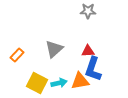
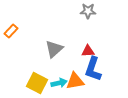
orange rectangle: moved 6 px left, 24 px up
orange triangle: moved 5 px left
